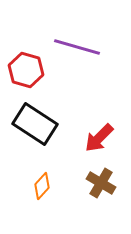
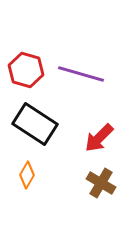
purple line: moved 4 px right, 27 px down
orange diamond: moved 15 px left, 11 px up; rotated 12 degrees counterclockwise
